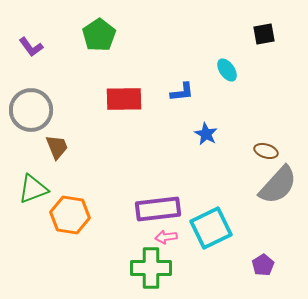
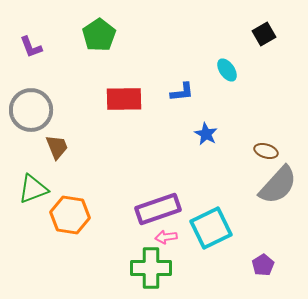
black square: rotated 20 degrees counterclockwise
purple L-shape: rotated 15 degrees clockwise
purple rectangle: rotated 12 degrees counterclockwise
